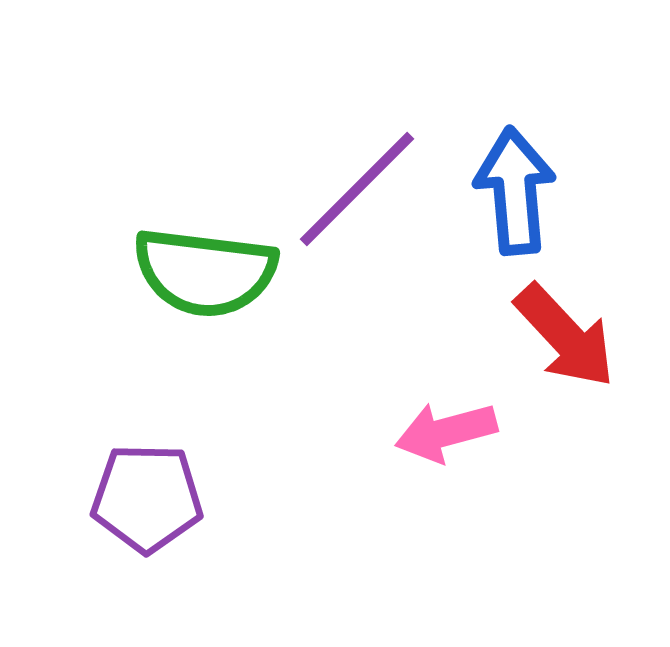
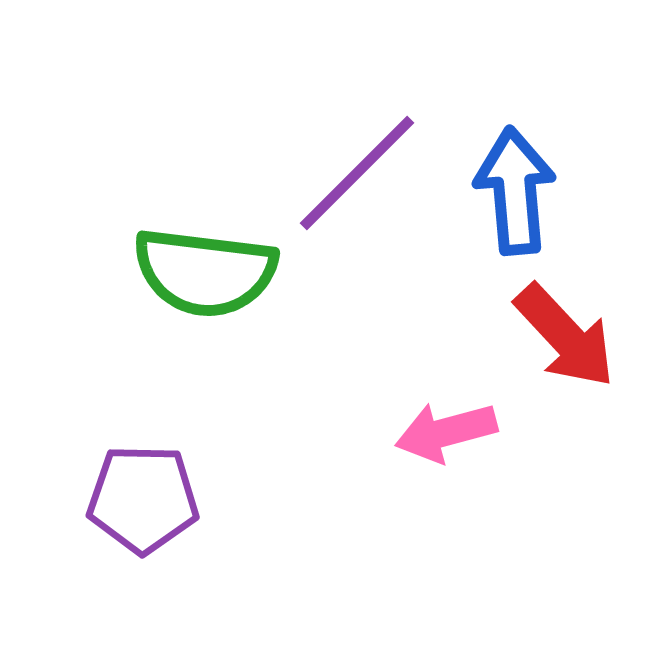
purple line: moved 16 px up
purple pentagon: moved 4 px left, 1 px down
